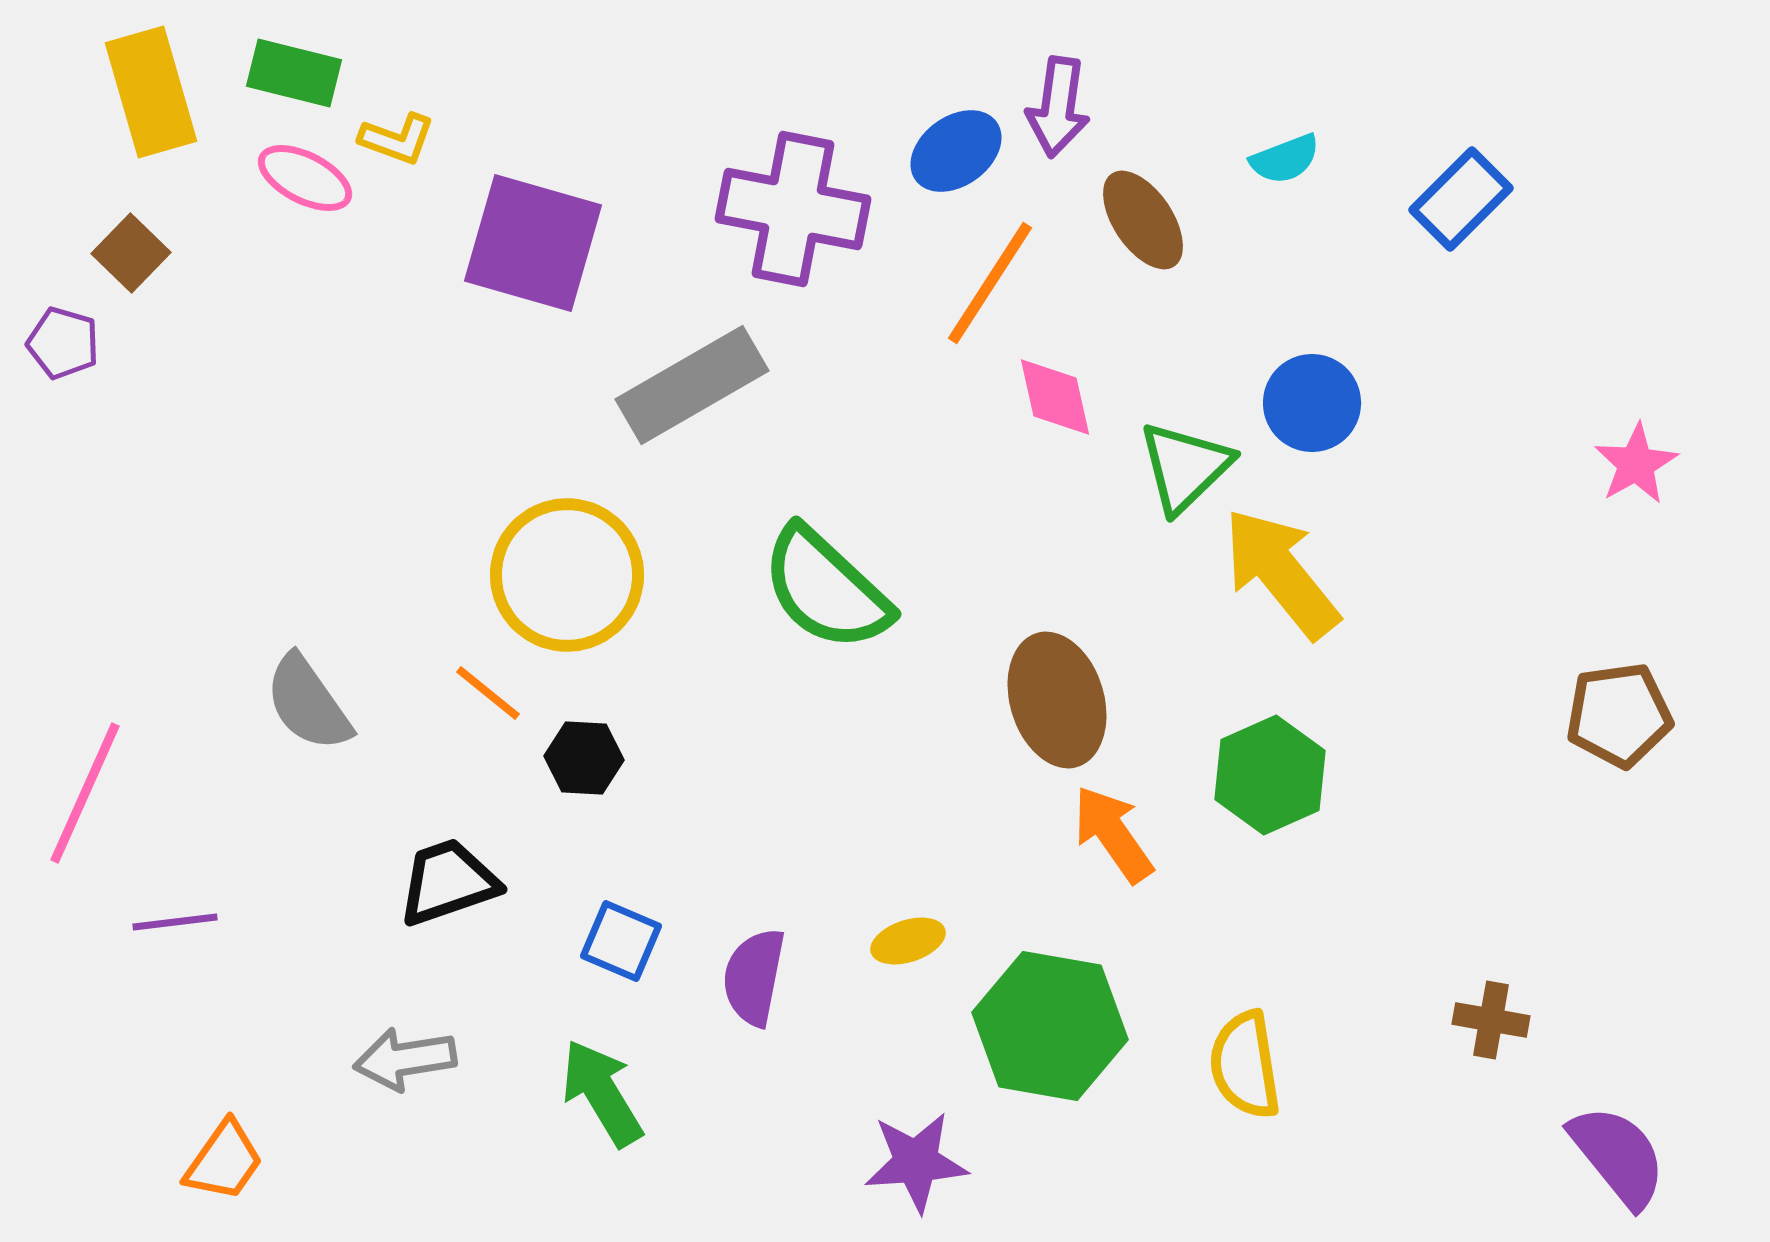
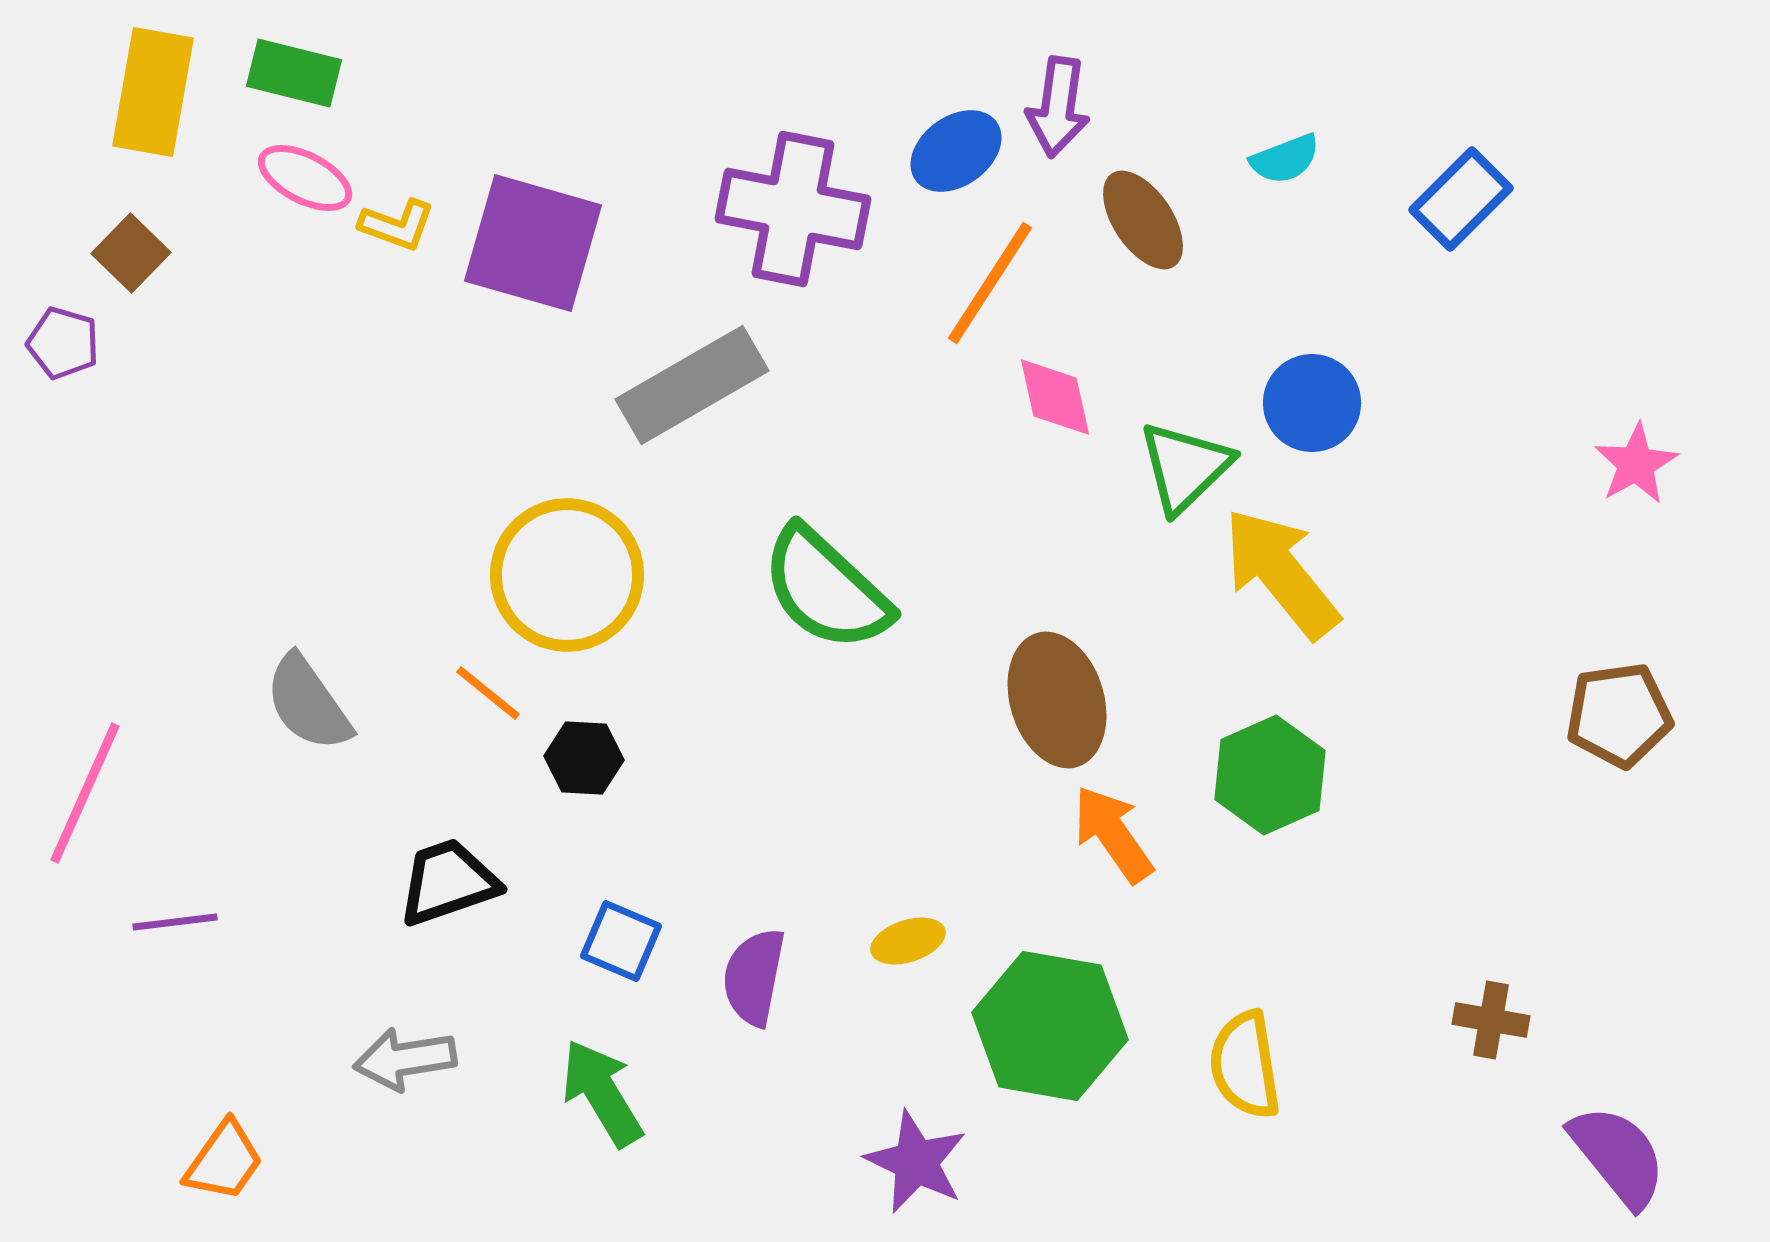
yellow rectangle at (151, 92): moved 2 px right; rotated 26 degrees clockwise
yellow L-shape at (397, 139): moved 86 px down
purple star at (916, 1162): rotated 30 degrees clockwise
